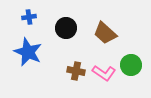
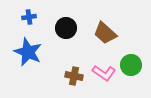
brown cross: moved 2 px left, 5 px down
